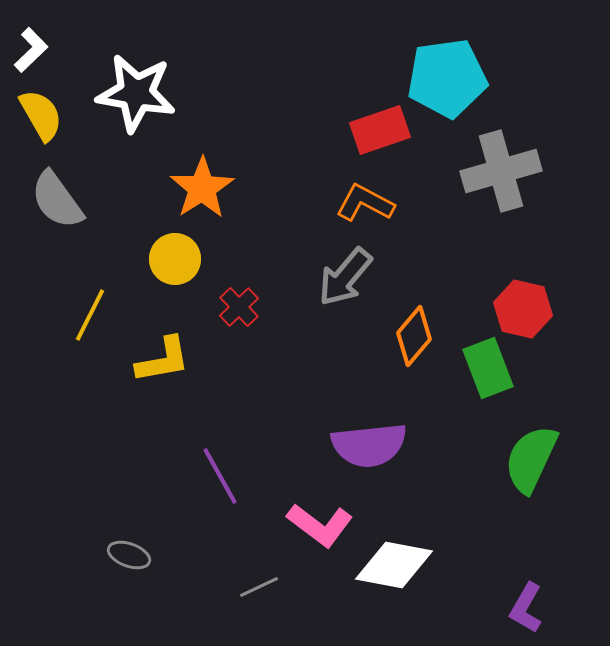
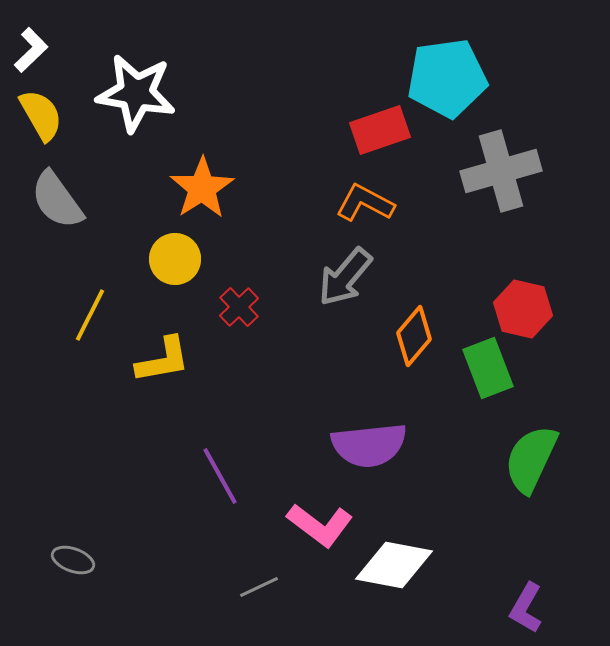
gray ellipse: moved 56 px left, 5 px down
